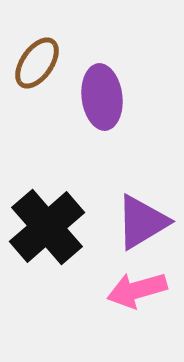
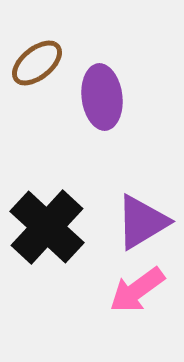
brown ellipse: rotated 16 degrees clockwise
black cross: rotated 6 degrees counterclockwise
pink arrow: rotated 20 degrees counterclockwise
